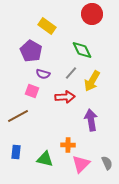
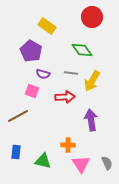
red circle: moved 3 px down
green diamond: rotated 10 degrees counterclockwise
gray line: rotated 56 degrees clockwise
green triangle: moved 2 px left, 2 px down
pink triangle: rotated 18 degrees counterclockwise
